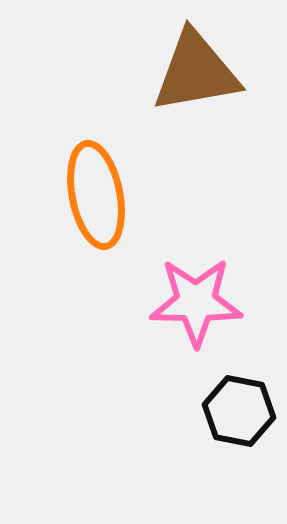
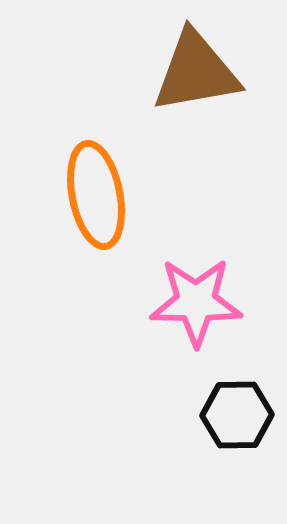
black hexagon: moved 2 px left, 4 px down; rotated 12 degrees counterclockwise
